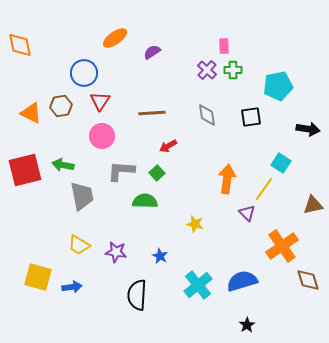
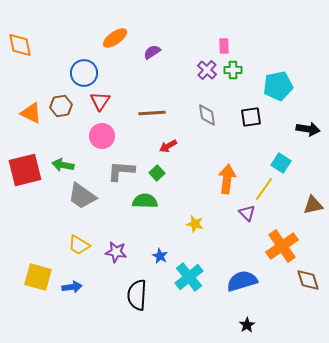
gray trapezoid: rotated 136 degrees clockwise
cyan cross: moved 9 px left, 8 px up
